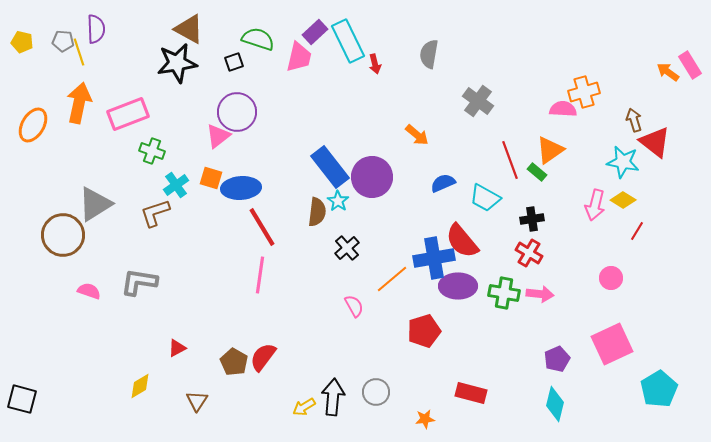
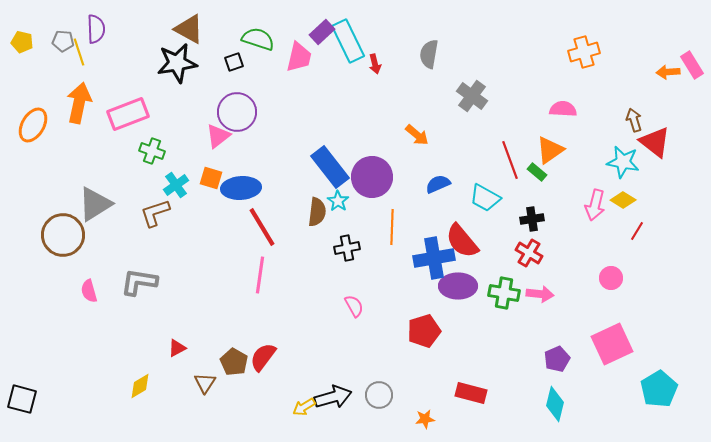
purple rectangle at (315, 32): moved 7 px right
pink rectangle at (690, 65): moved 2 px right
orange arrow at (668, 72): rotated 40 degrees counterclockwise
orange cross at (584, 92): moved 40 px up
gray cross at (478, 101): moved 6 px left, 5 px up
blue semicircle at (443, 183): moved 5 px left, 1 px down
black cross at (347, 248): rotated 30 degrees clockwise
orange line at (392, 279): moved 52 px up; rotated 48 degrees counterclockwise
pink semicircle at (89, 291): rotated 125 degrees counterclockwise
gray circle at (376, 392): moved 3 px right, 3 px down
black arrow at (333, 397): rotated 69 degrees clockwise
brown triangle at (197, 401): moved 8 px right, 18 px up
